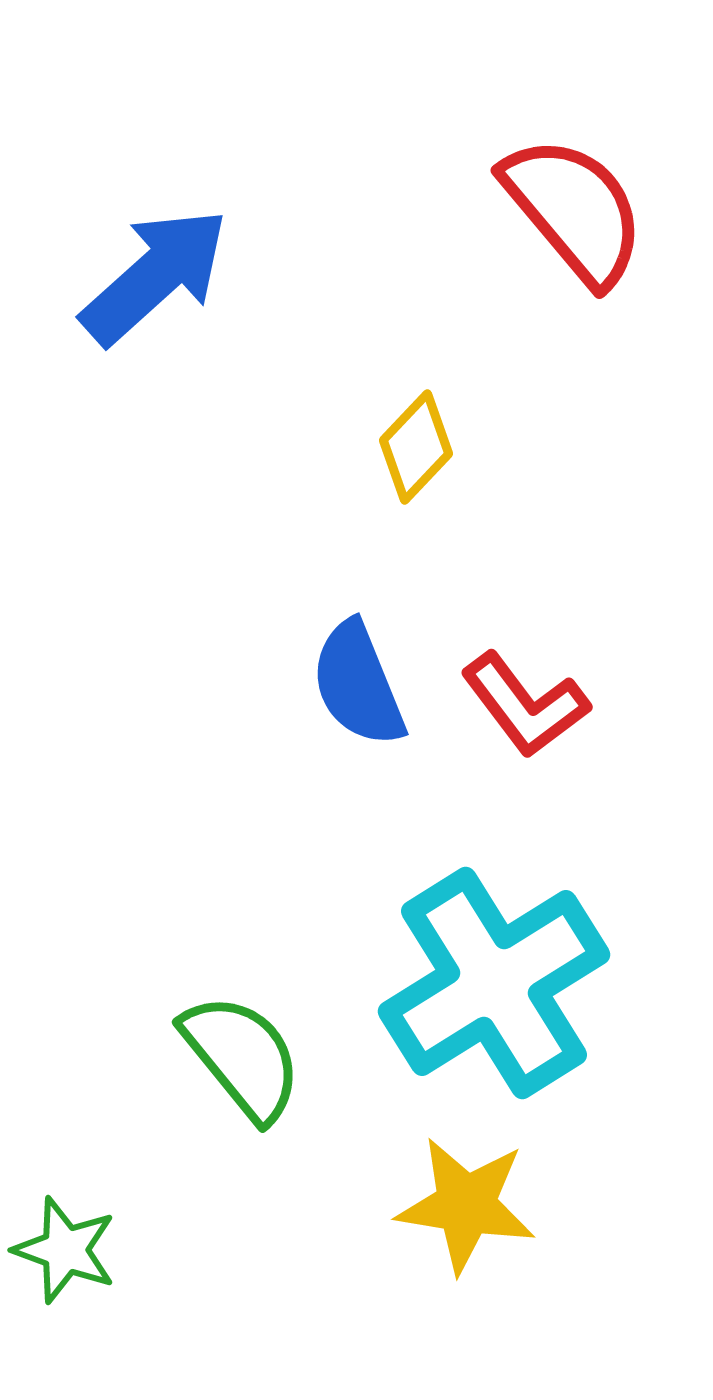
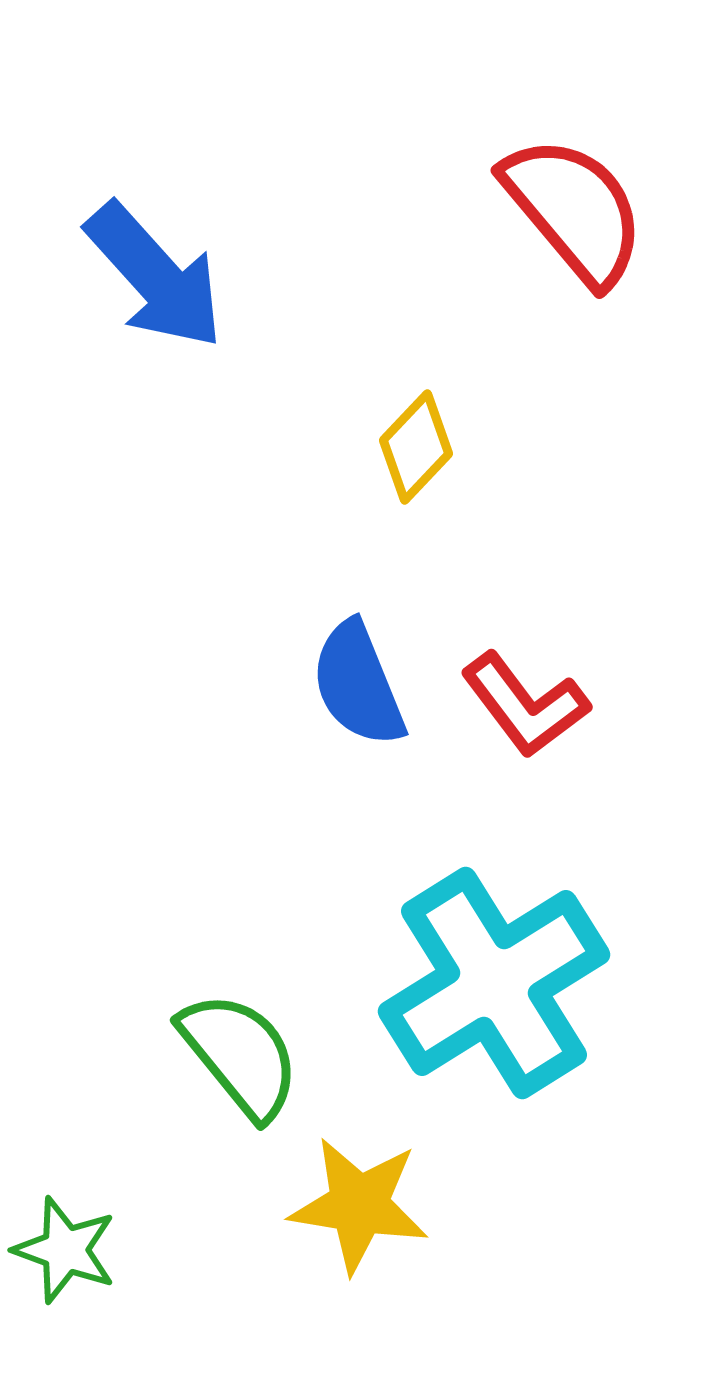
blue arrow: rotated 90 degrees clockwise
green semicircle: moved 2 px left, 2 px up
yellow star: moved 107 px left
